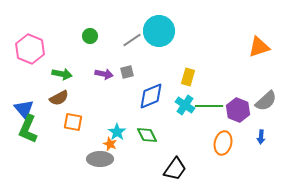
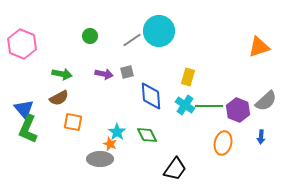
pink hexagon: moved 8 px left, 5 px up
blue diamond: rotated 72 degrees counterclockwise
